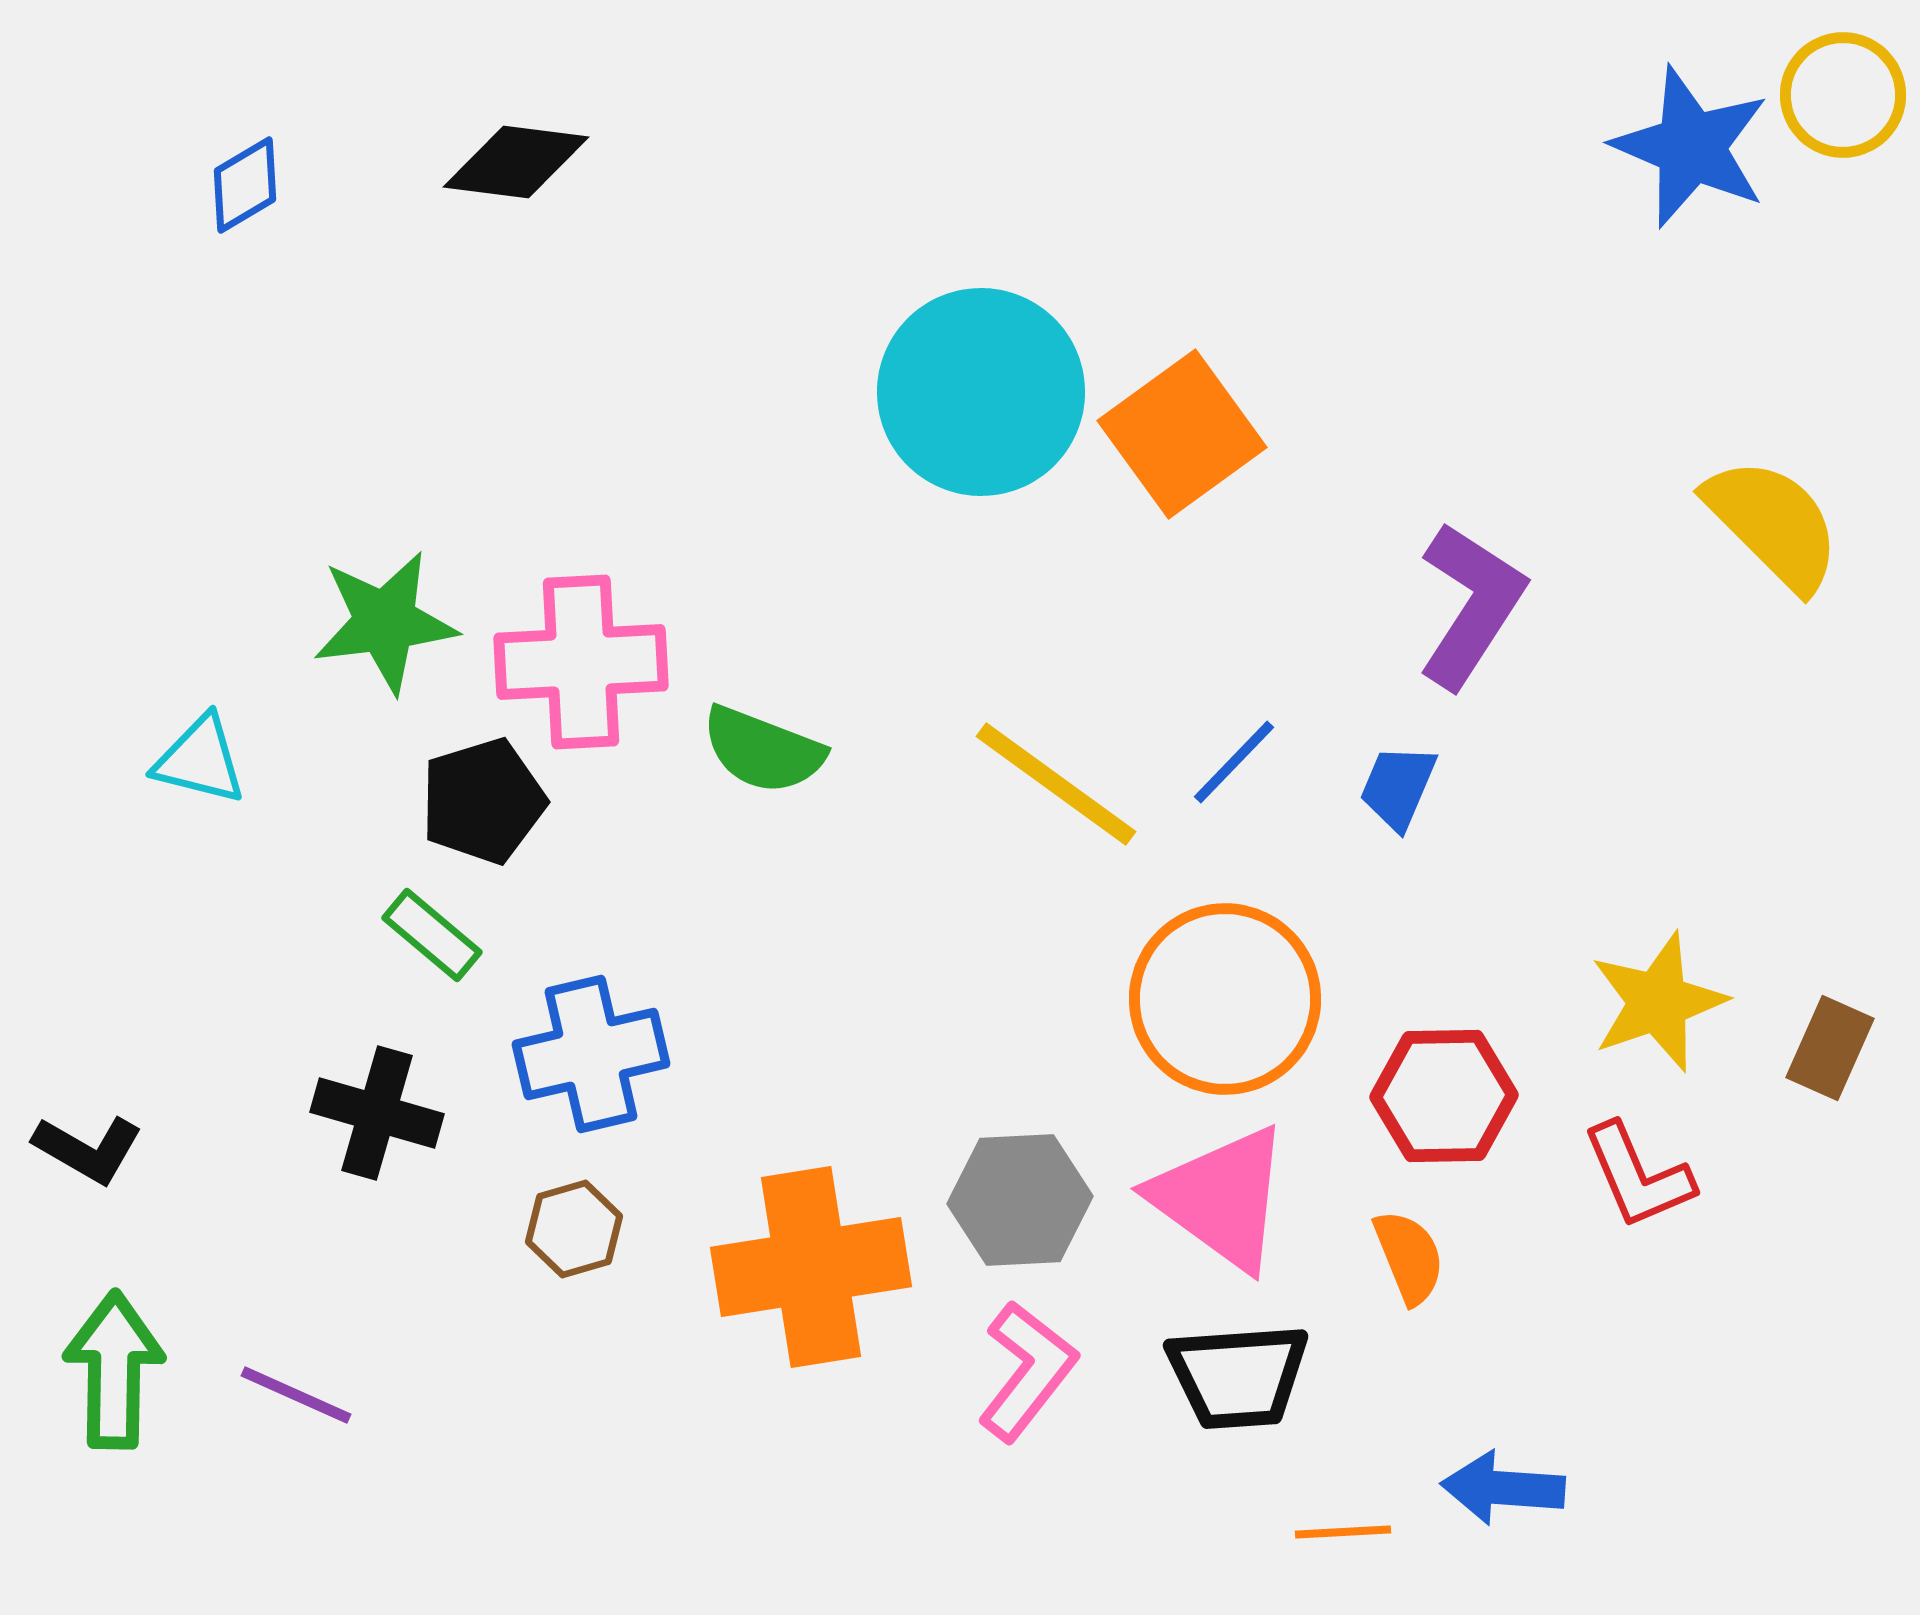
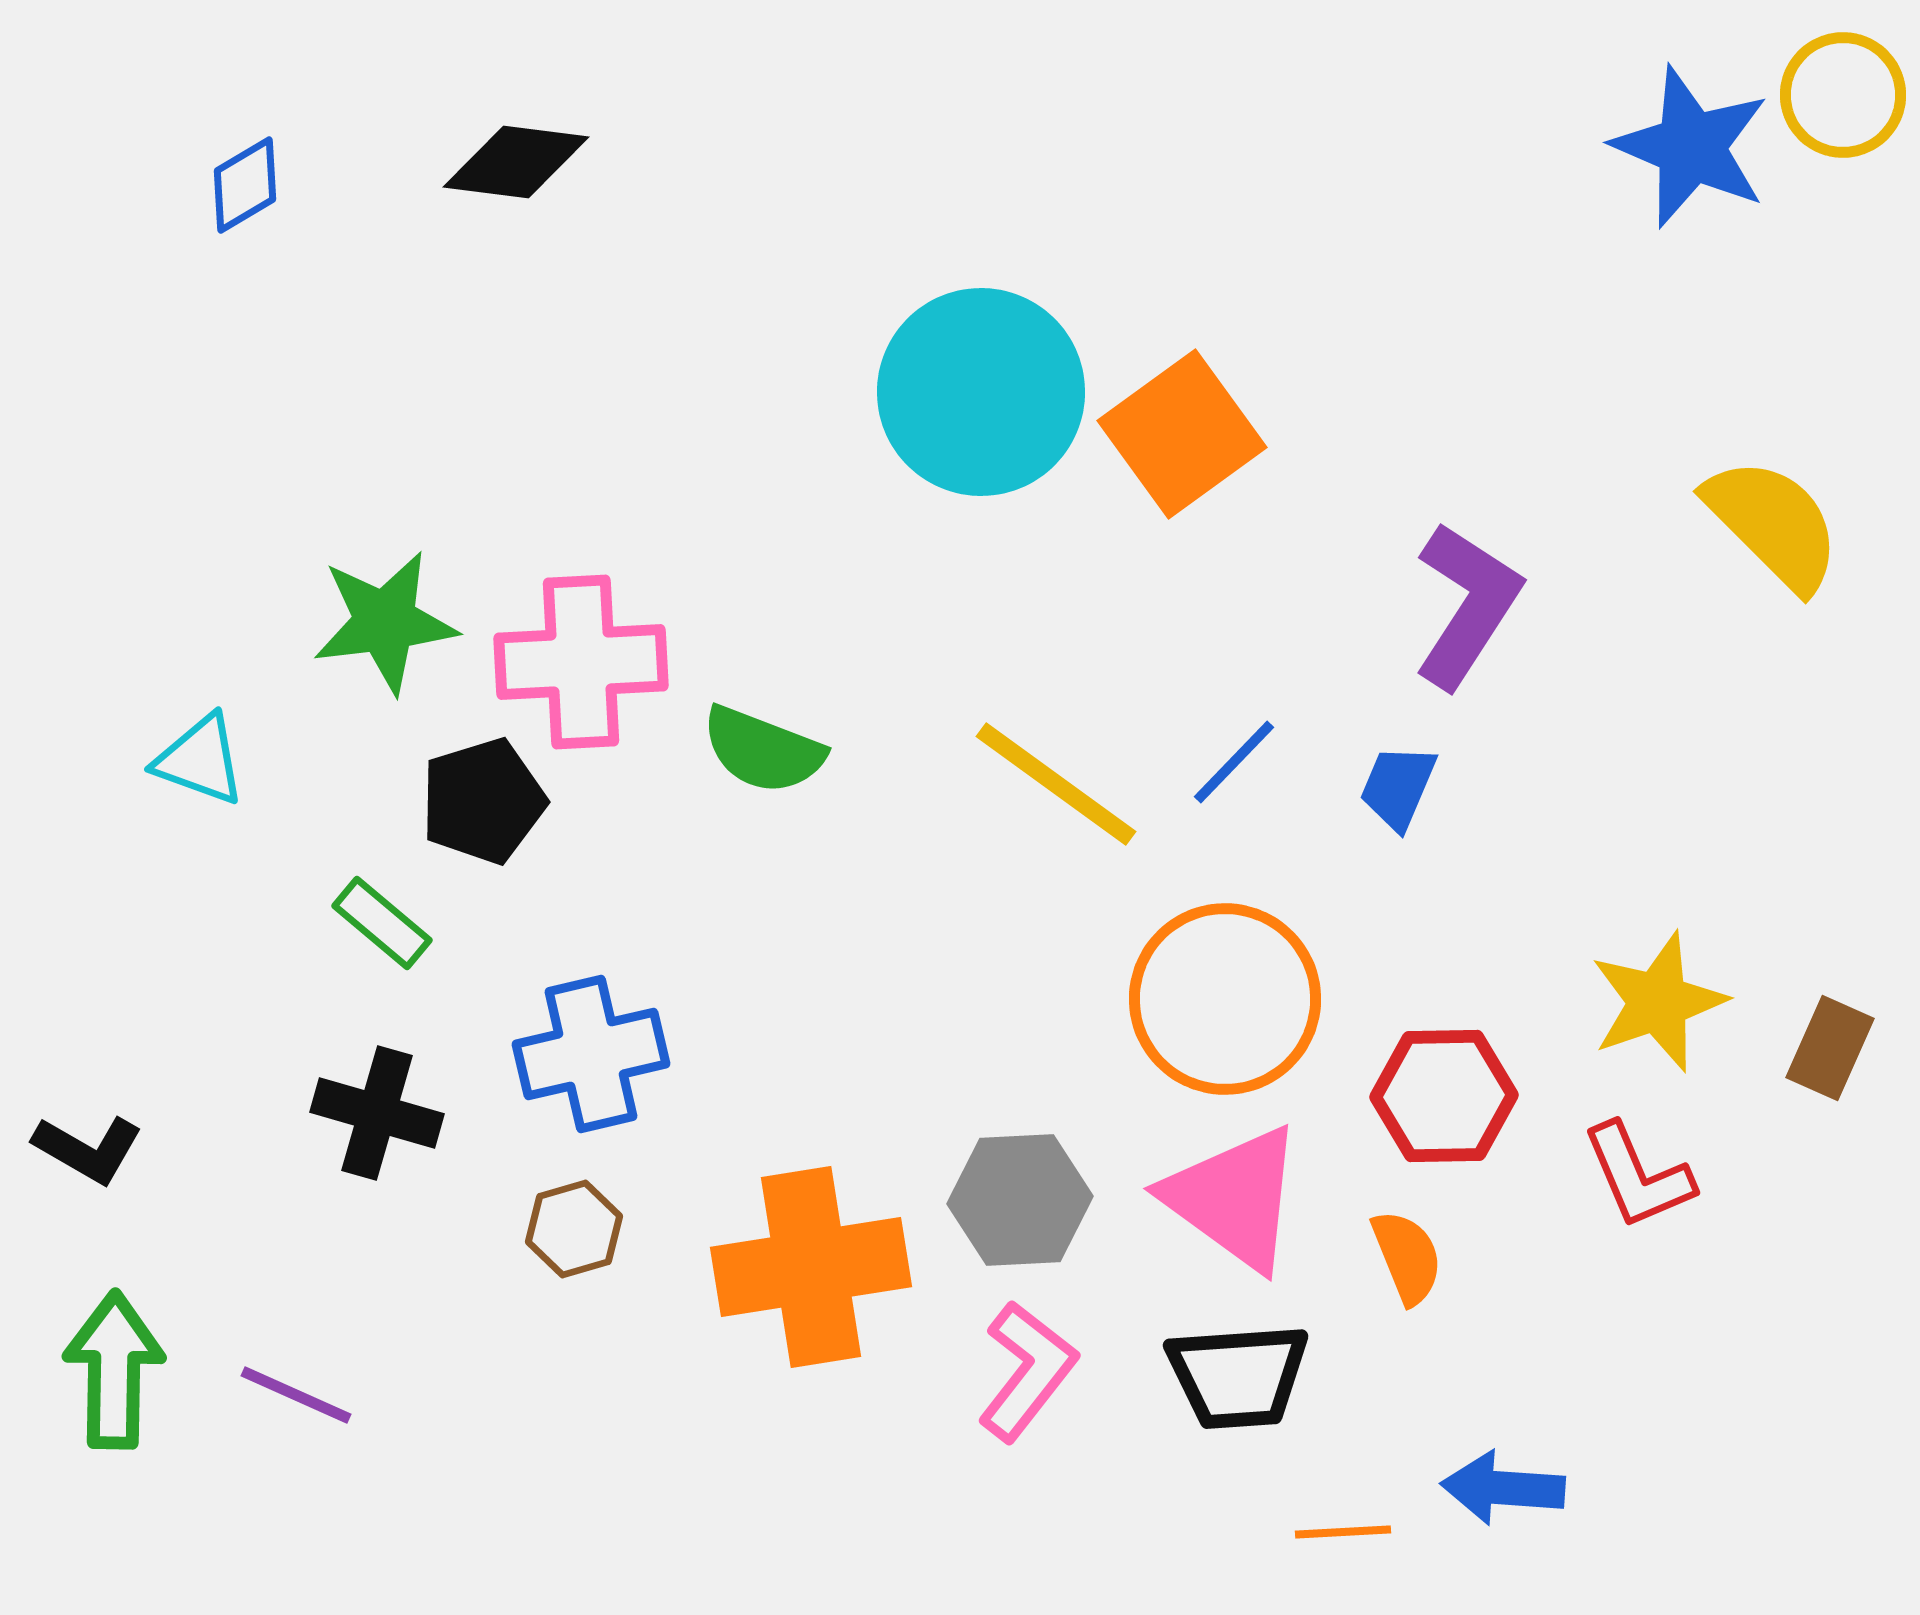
purple L-shape: moved 4 px left
cyan triangle: rotated 6 degrees clockwise
green rectangle: moved 50 px left, 12 px up
pink triangle: moved 13 px right
orange semicircle: moved 2 px left
